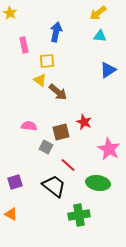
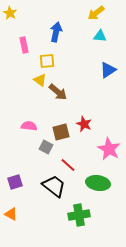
yellow arrow: moved 2 px left
red star: moved 2 px down
